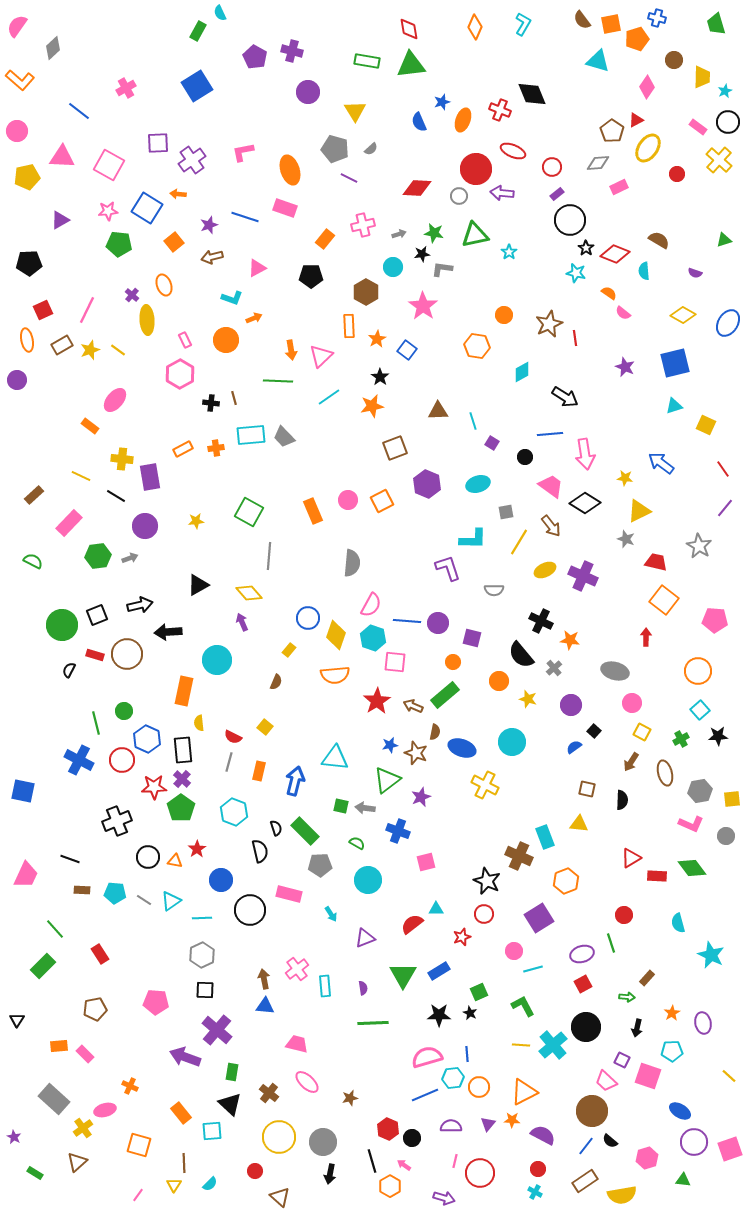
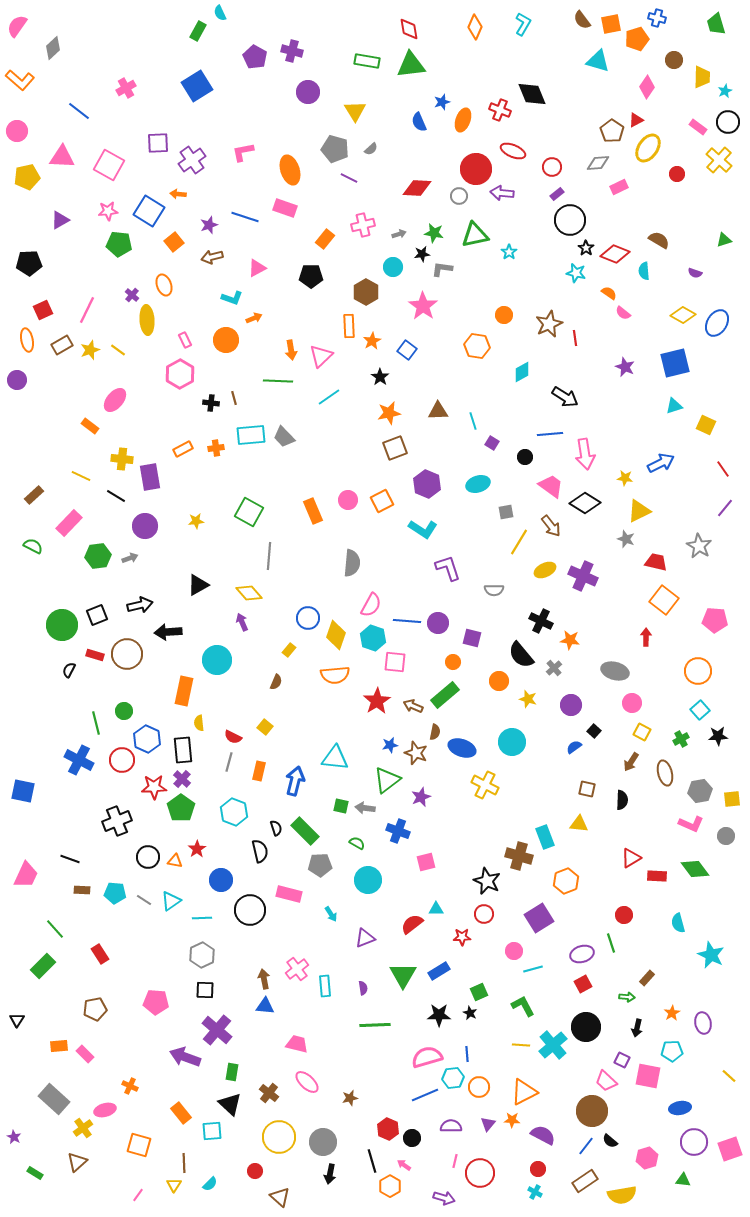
blue square at (147, 208): moved 2 px right, 3 px down
blue ellipse at (728, 323): moved 11 px left
orange star at (377, 339): moved 5 px left, 2 px down
orange star at (372, 406): moved 17 px right, 7 px down
blue arrow at (661, 463): rotated 116 degrees clockwise
cyan L-shape at (473, 539): moved 50 px left, 10 px up; rotated 32 degrees clockwise
green semicircle at (33, 561): moved 15 px up
brown cross at (519, 856): rotated 8 degrees counterclockwise
green diamond at (692, 868): moved 3 px right, 1 px down
red star at (462, 937): rotated 18 degrees clockwise
green line at (373, 1023): moved 2 px right, 2 px down
pink square at (648, 1076): rotated 8 degrees counterclockwise
blue ellipse at (680, 1111): moved 3 px up; rotated 40 degrees counterclockwise
